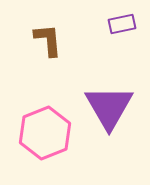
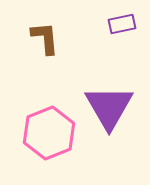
brown L-shape: moved 3 px left, 2 px up
pink hexagon: moved 4 px right
